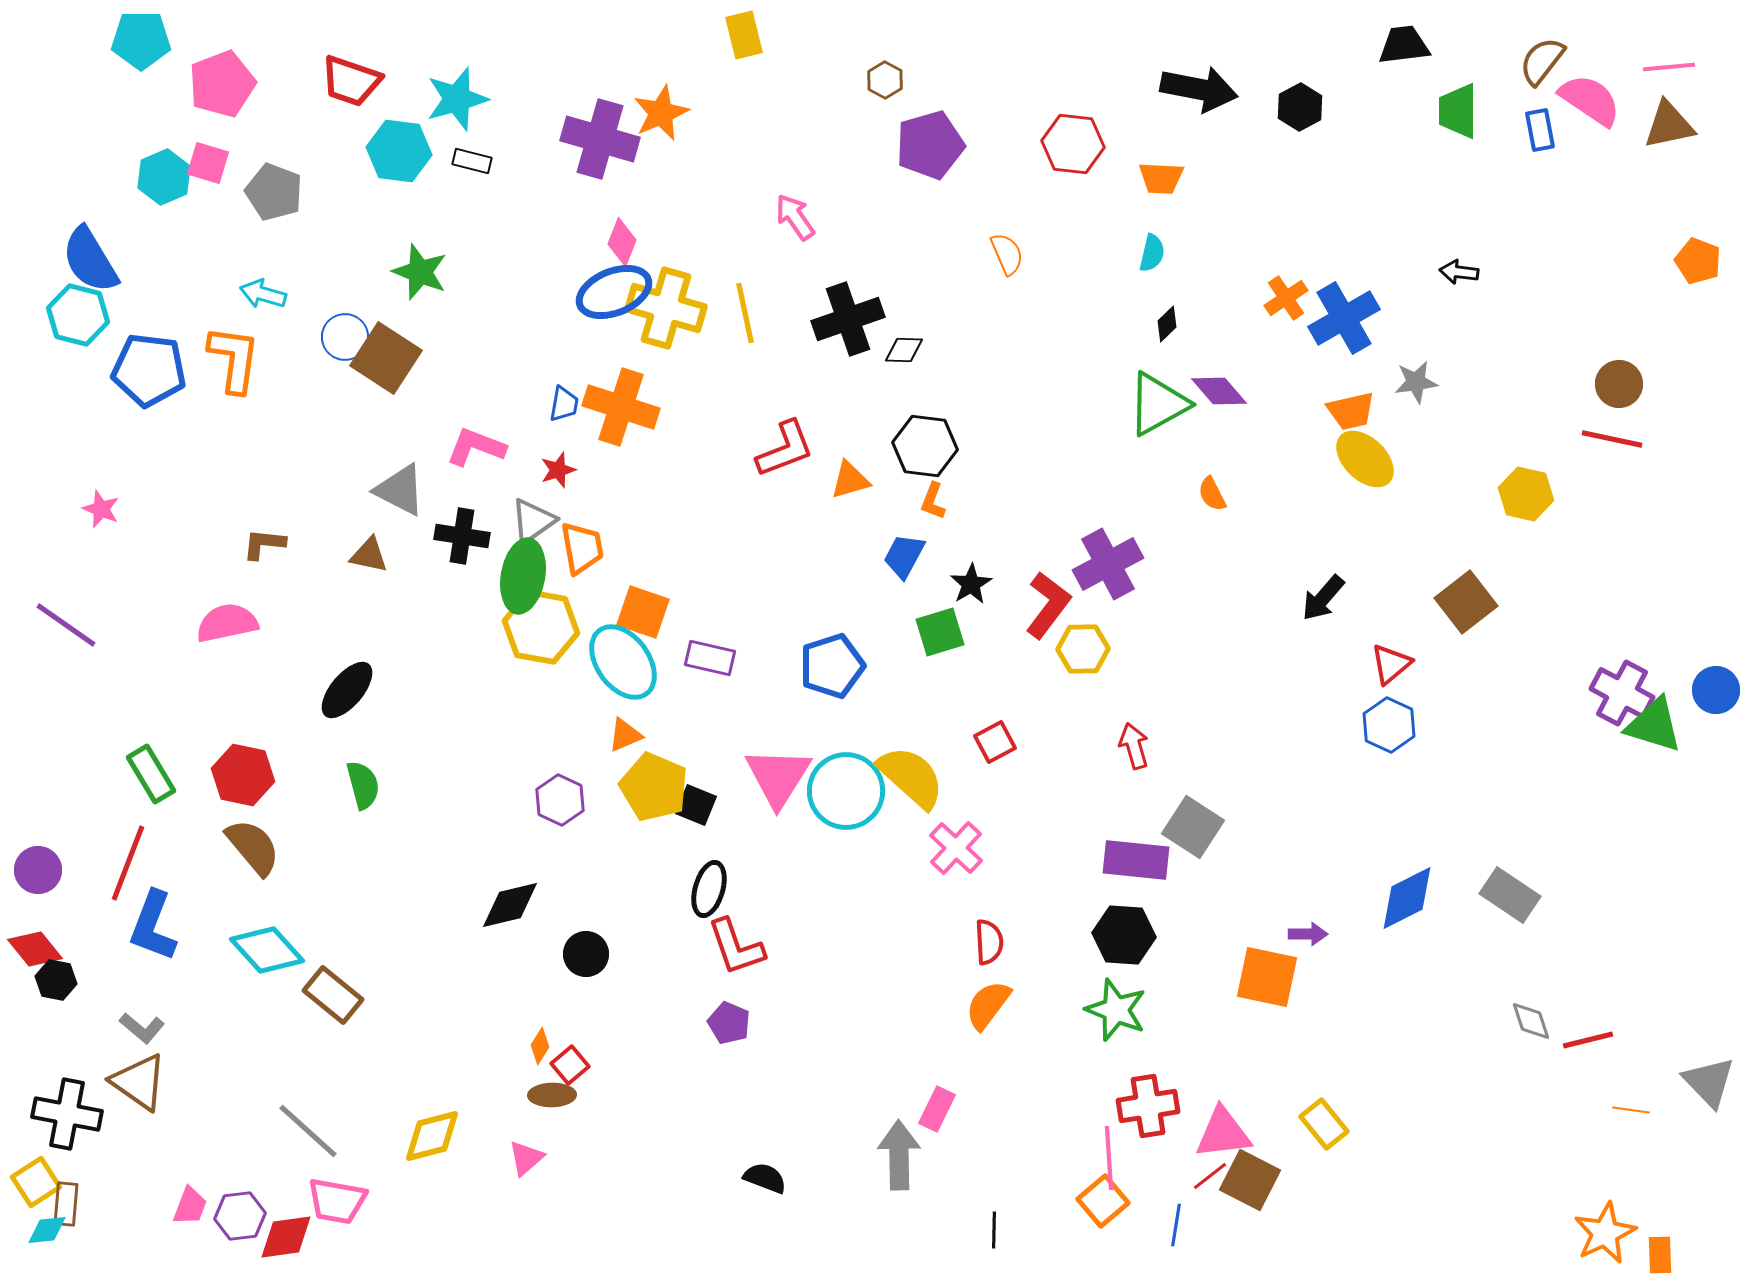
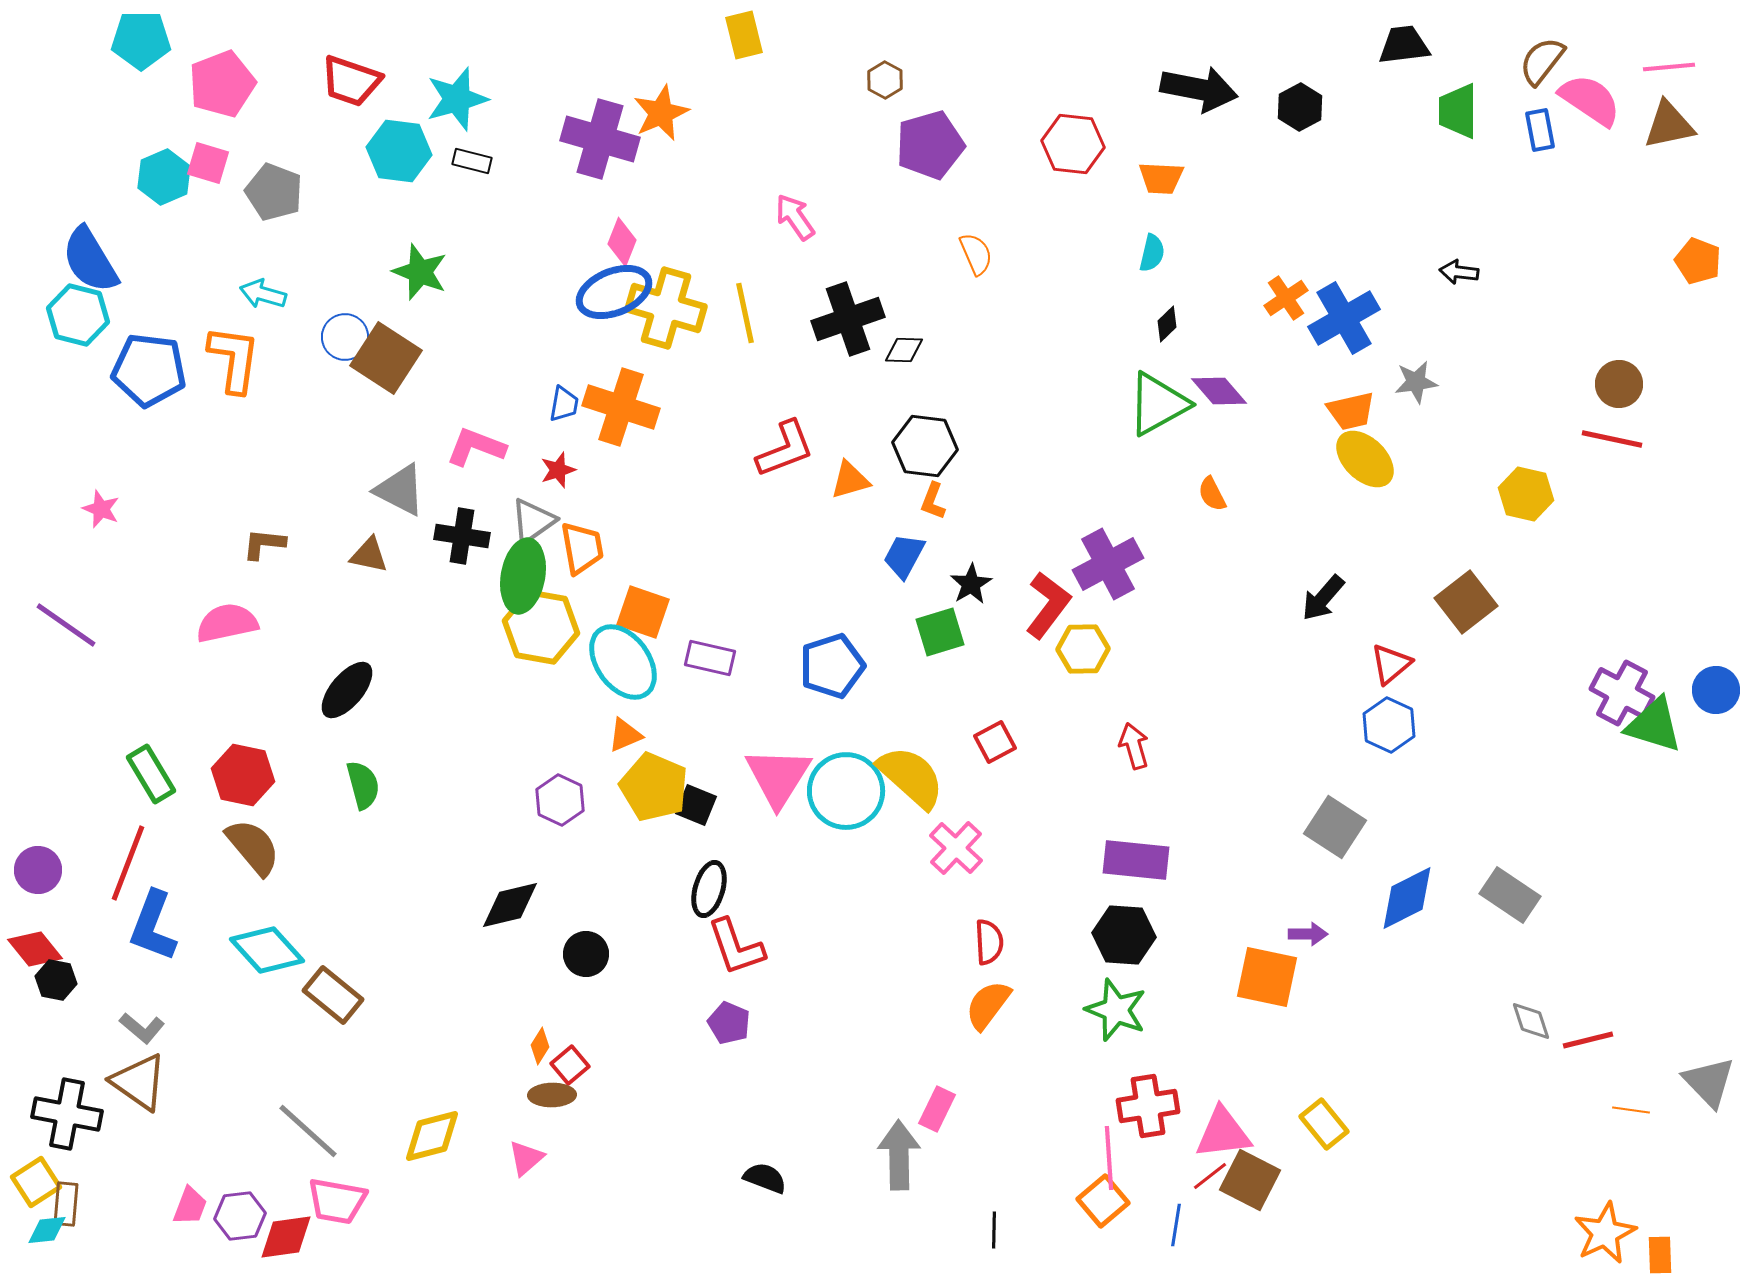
orange semicircle at (1007, 254): moved 31 px left
gray square at (1193, 827): moved 142 px right
